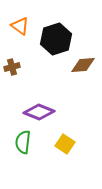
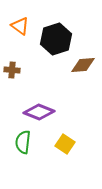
brown cross: moved 3 px down; rotated 21 degrees clockwise
